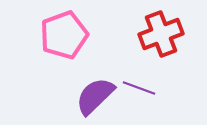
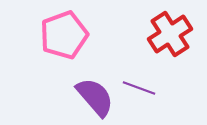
red cross: moved 9 px right; rotated 12 degrees counterclockwise
purple semicircle: moved 1 px down; rotated 93 degrees clockwise
